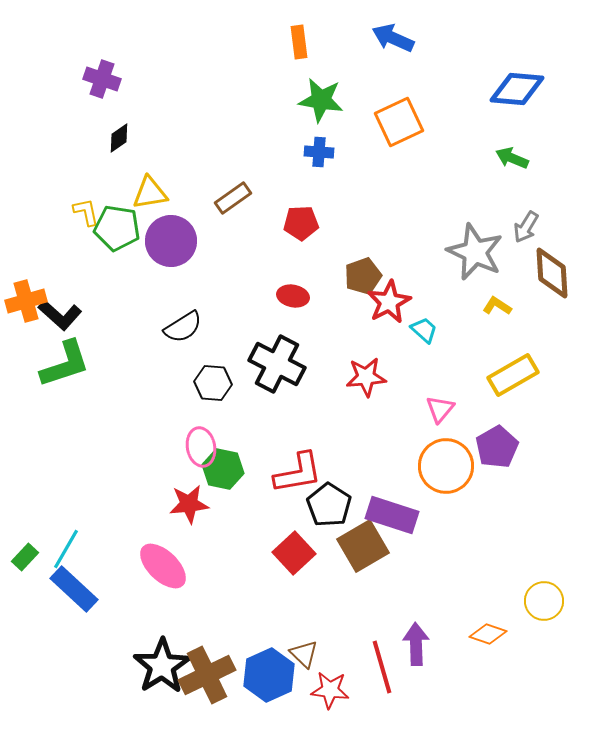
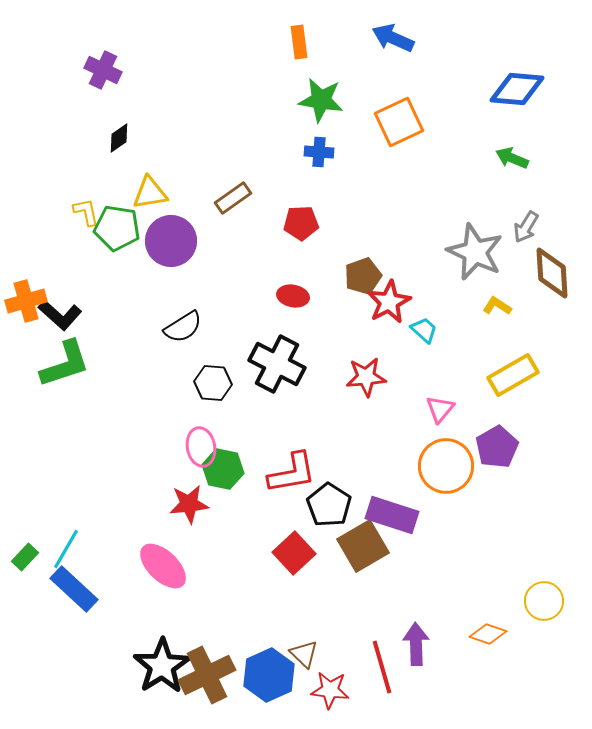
purple cross at (102, 79): moved 1 px right, 9 px up; rotated 6 degrees clockwise
red L-shape at (298, 473): moved 6 px left
